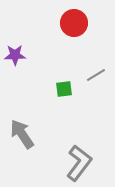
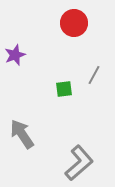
purple star: rotated 20 degrees counterclockwise
gray line: moved 2 px left; rotated 30 degrees counterclockwise
gray L-shape: rotated 12 degrees clockwise
